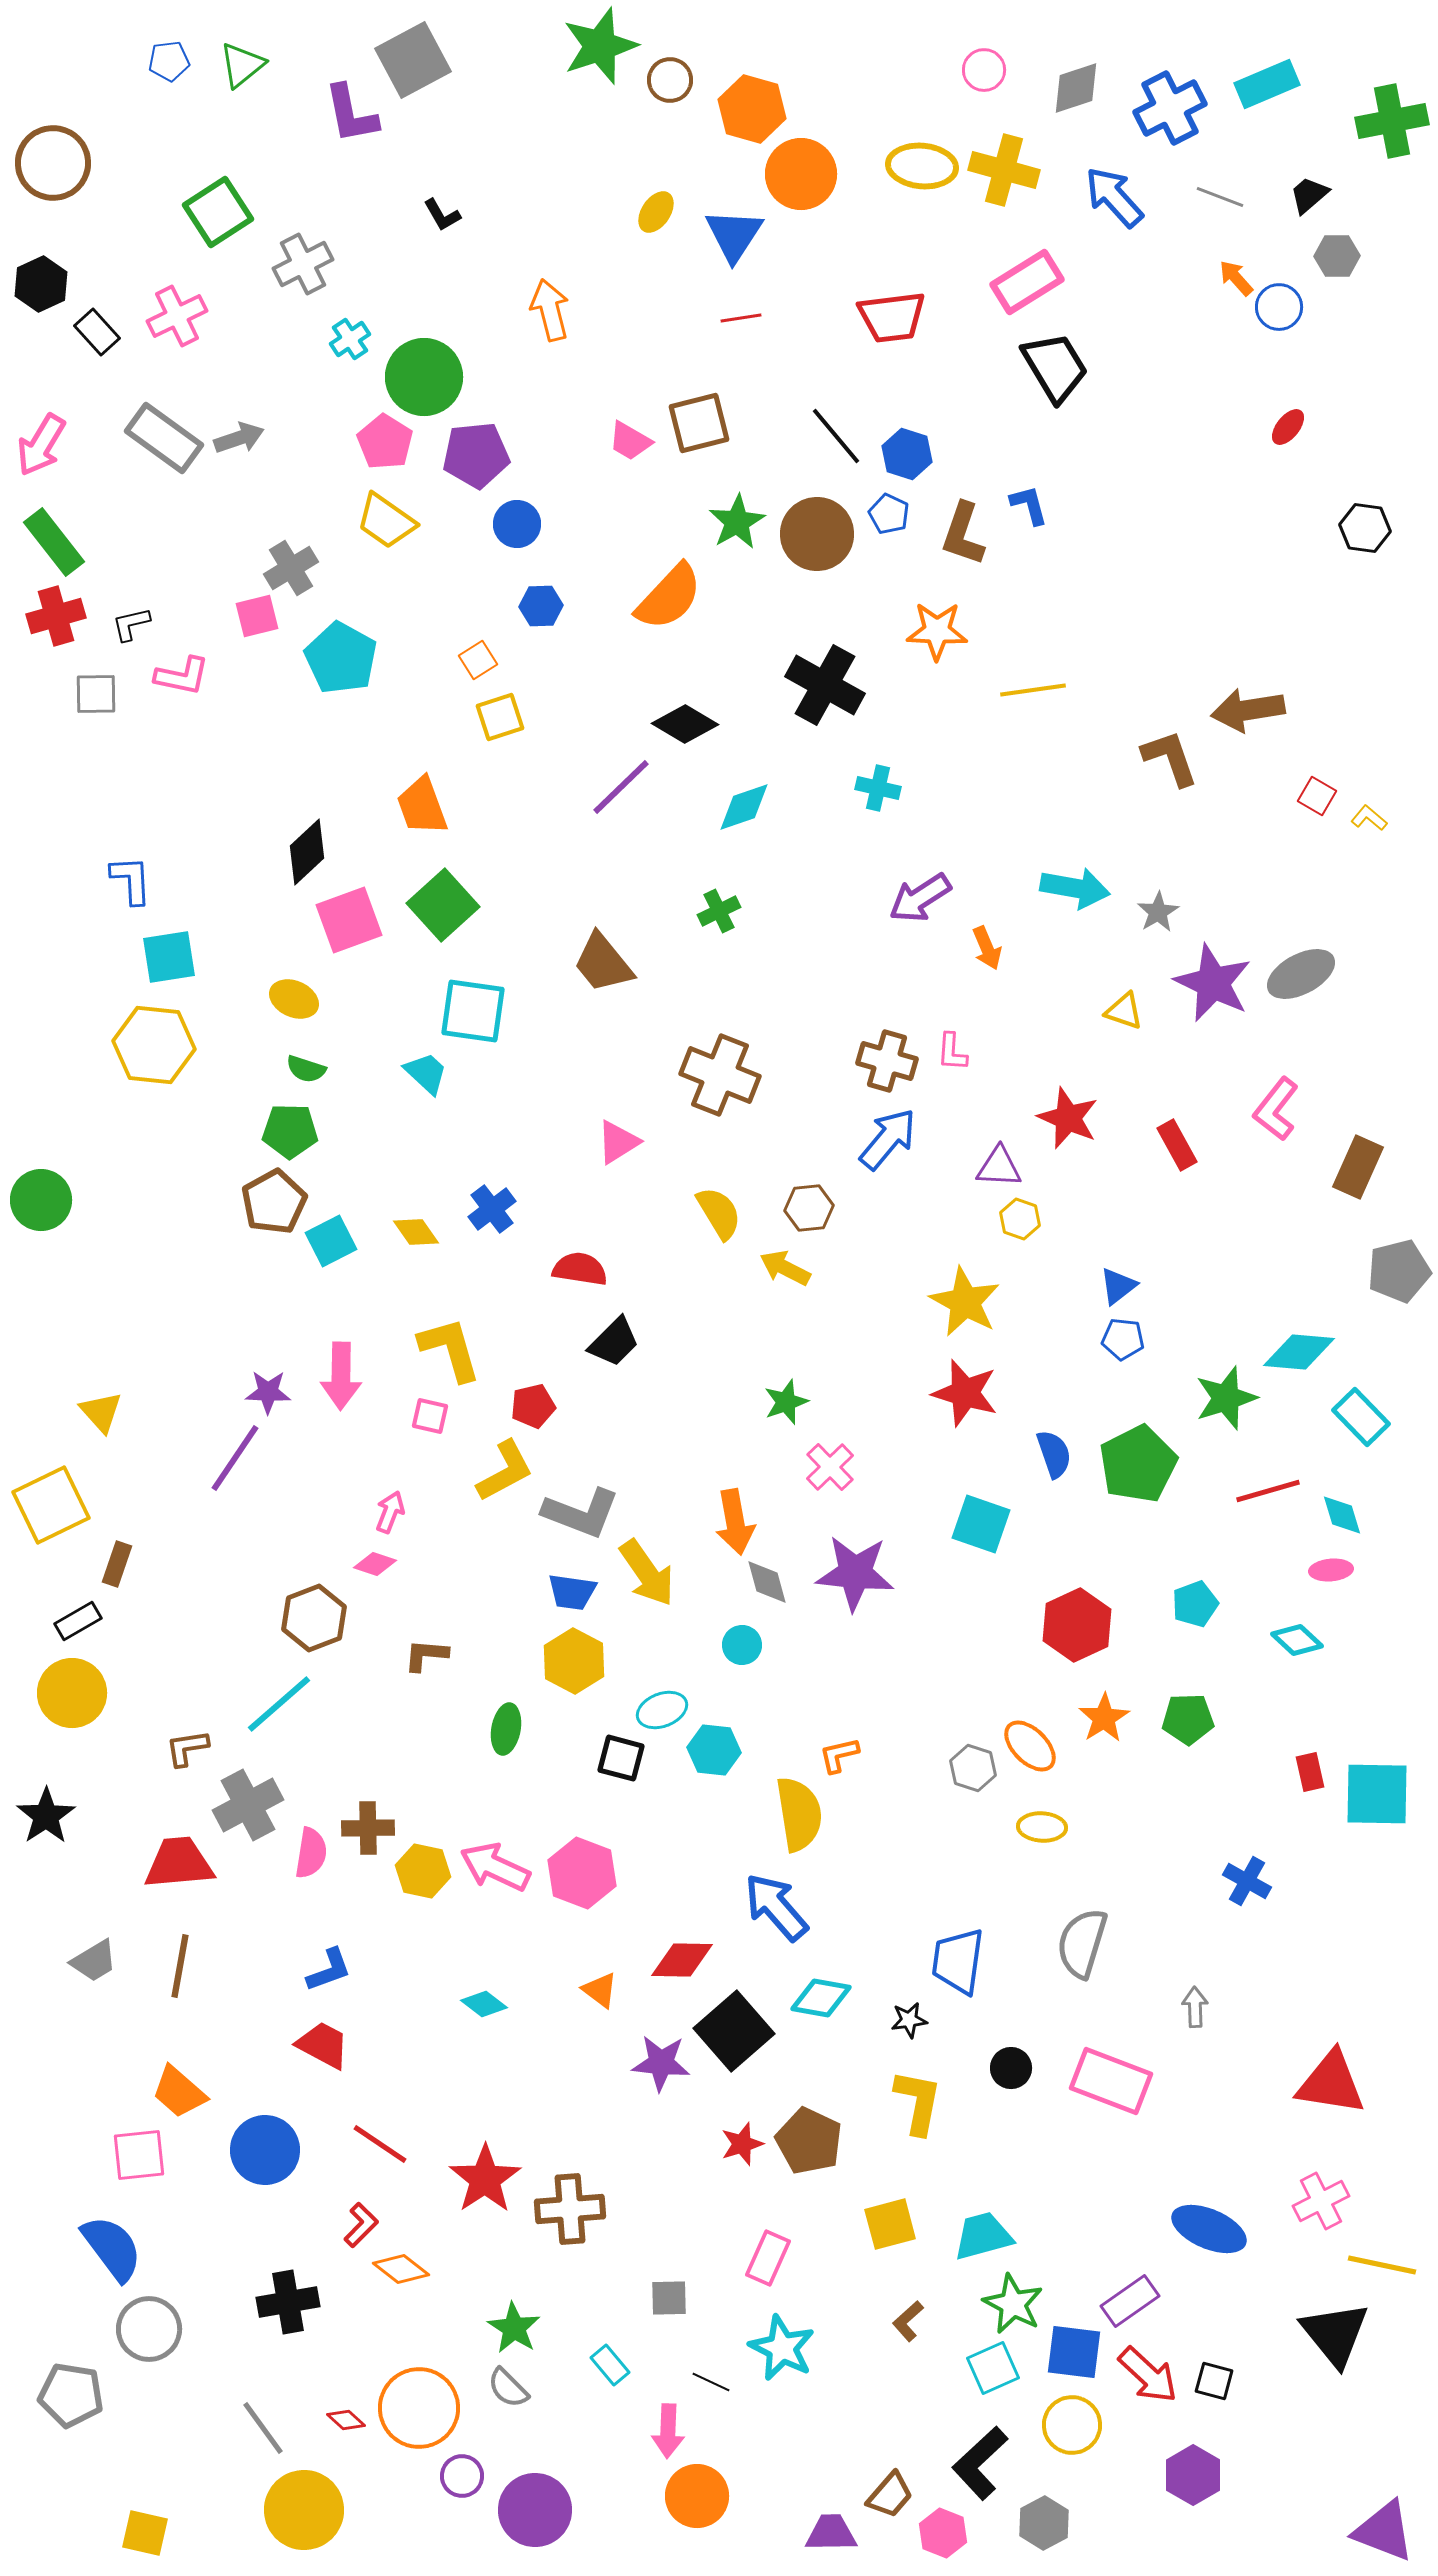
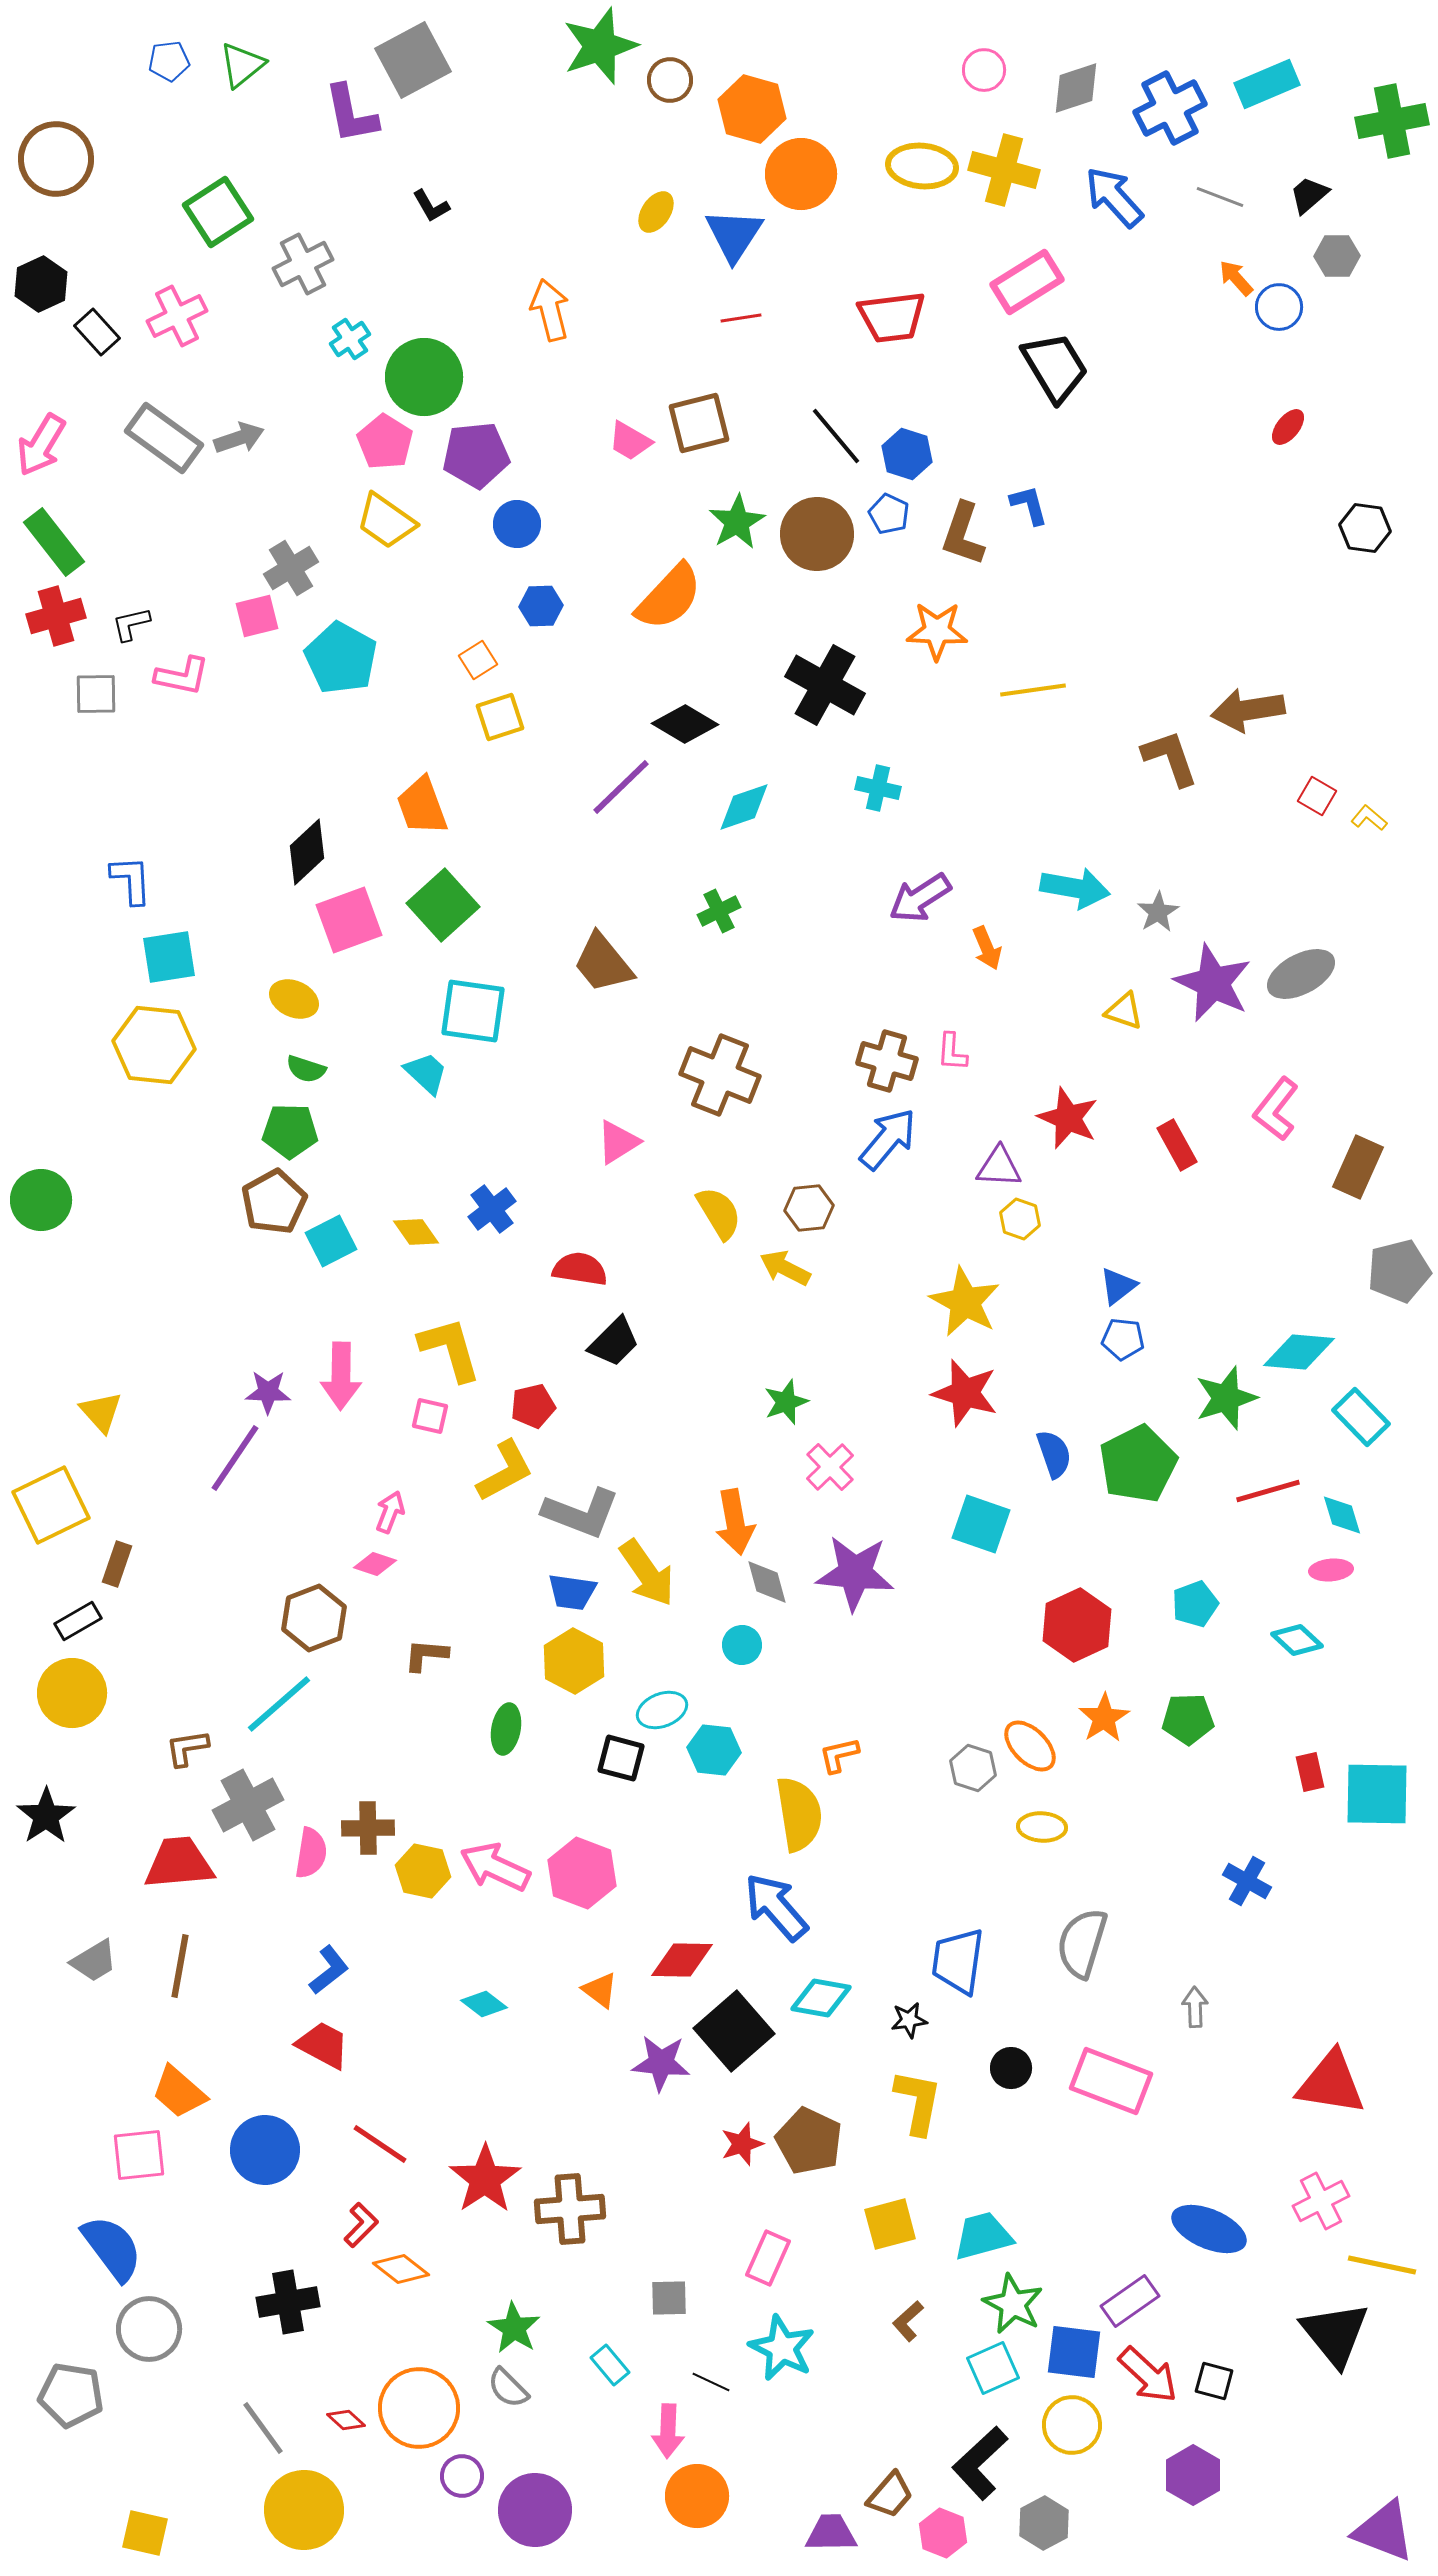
brown circle at (53, 163): moved 3 px right, 4 px up
black L-shape at (442, 215): moved 11 px left, 9 px up
blue L-shape at (329, 1970): rotated 18 degrees counterclockwise
